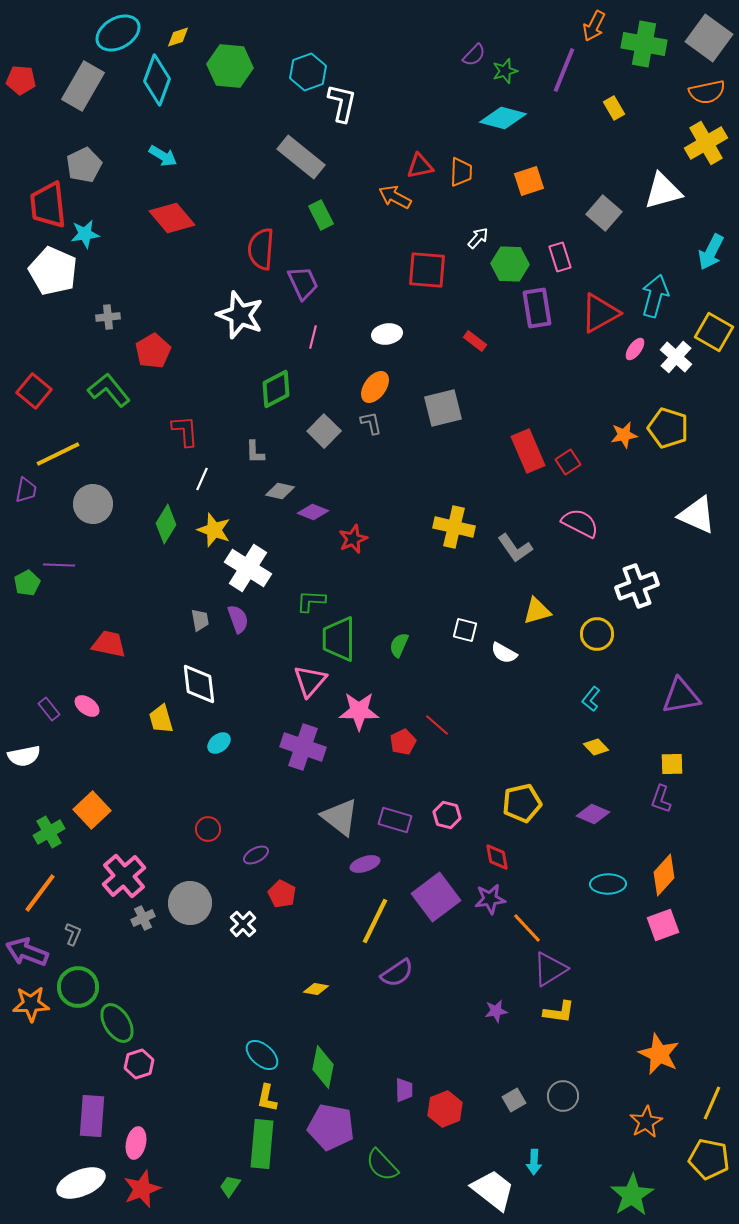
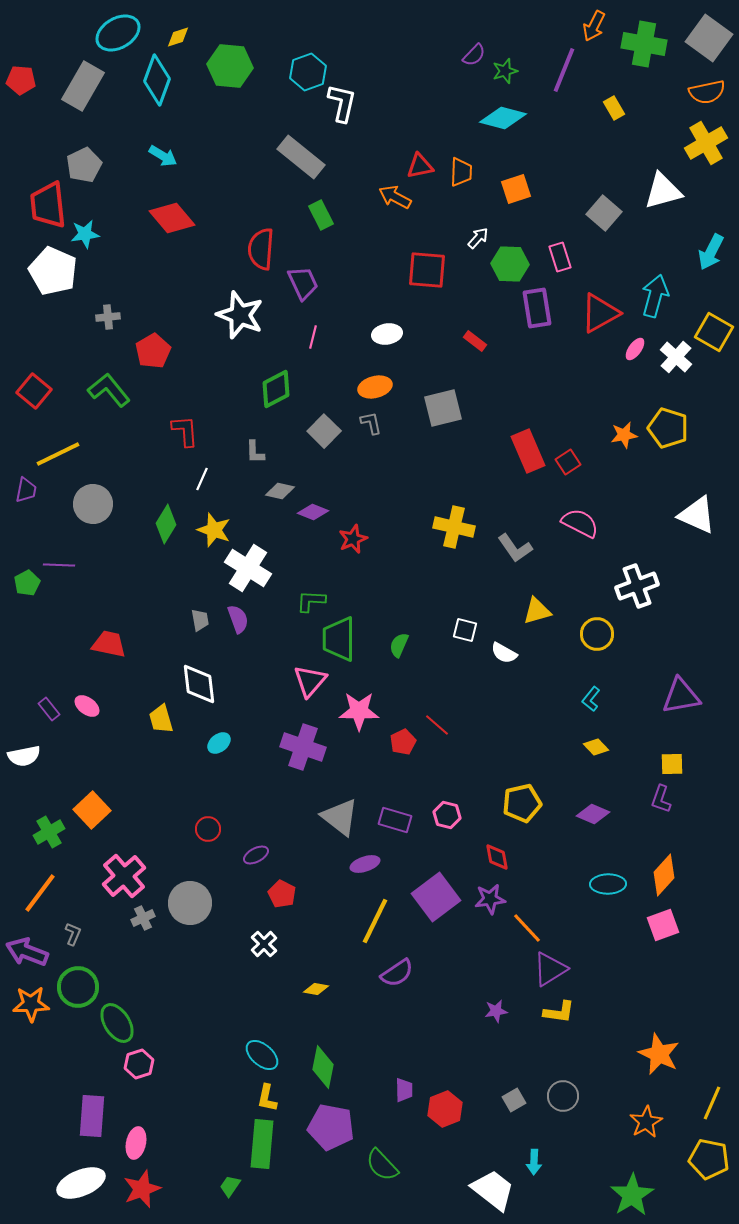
orange square at (529, 181): moved 13 px left, 8 px down
orange ellipse at (375, 387): rotated 40 degrees clockwise
white cross at (243, 924): moved 21 px right, 20 px down
